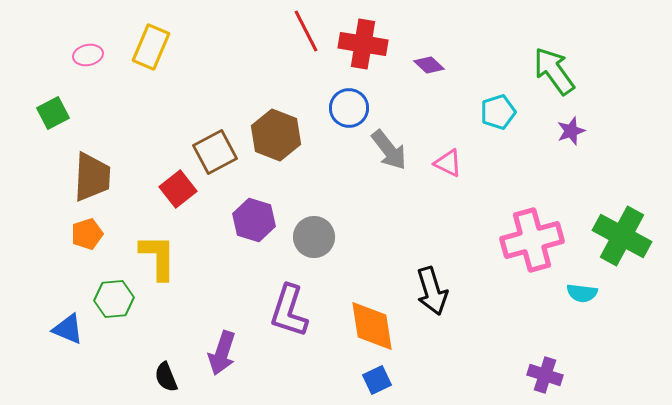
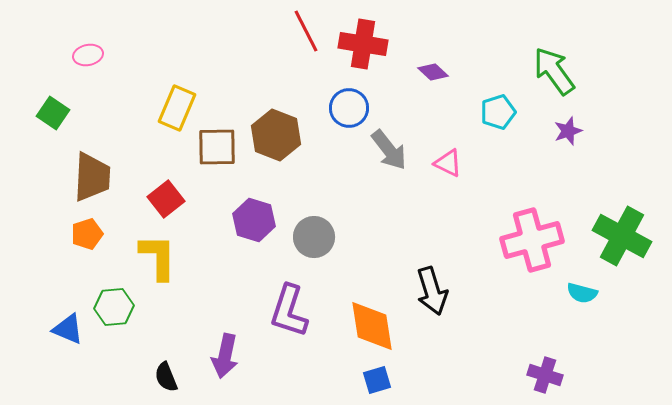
yellow rectangle: moved 26 px right, 61 px down
purple diamond: moved 4 px right, 7 px down
green square: rotated 28 degrees counterclockwise
purple star: moved 3 px left
brown square: moved 2 px right, 5 px up; rotated 27 degrees clockwise
red square: moved 12 px left, 10 px down
cyan semicircle: rotated 8 degrees clockwise
green hexagon: moved 8 px down
purple arrow: moved 3 px right, 3 px down; rotated 6 degrees counterclockwise
blue square: rotated 8 degrees clockwise
